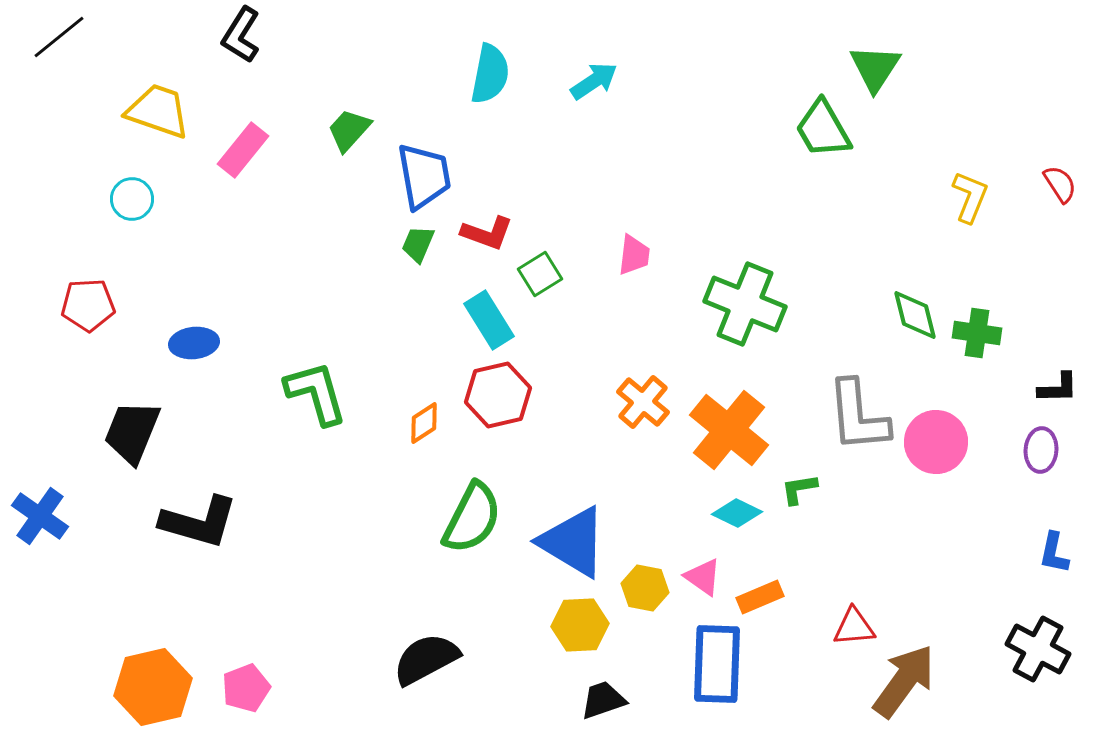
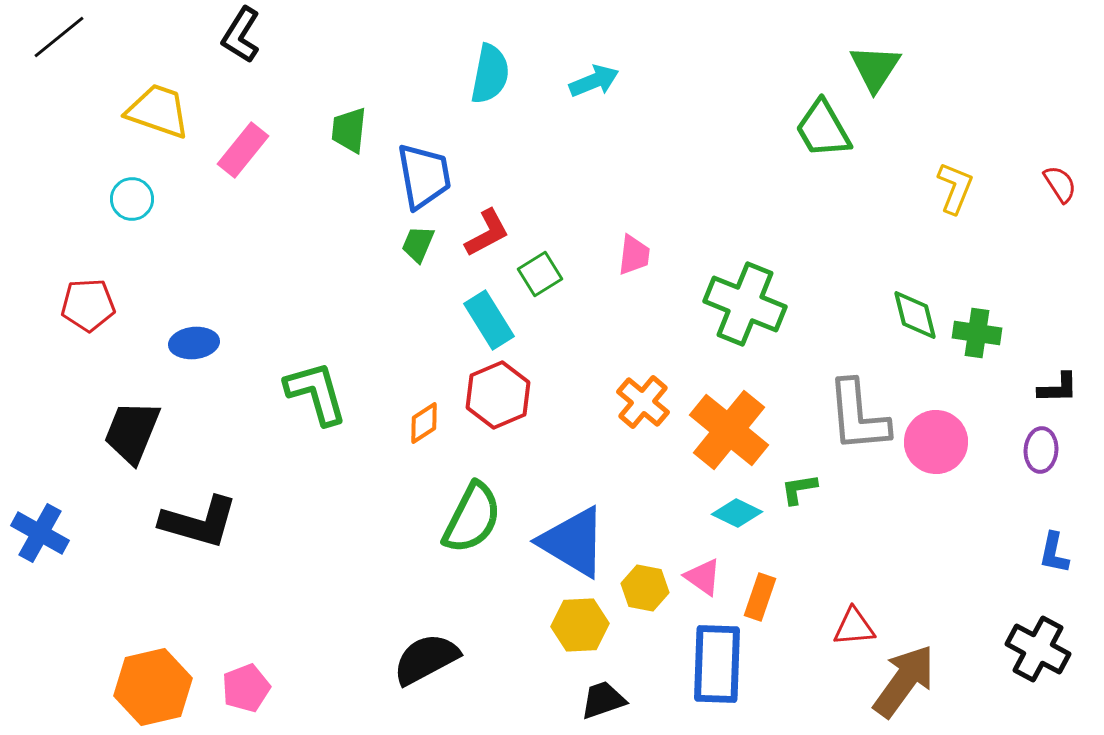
cyan arrow at (594, 81): rotated 12 degrees clockwise
green trapezoid at (349, 130): rotated 36 degrees counterclockwise
yellow L-shape at (970, 197): moved 15 px left, 9 px up
red L-shape at (487, 233): rotated 48 degrees counterclockwise
red hexagon at (498, 395): rotated 10 degrees counterclockwise
blue cross at (40, 516): moved 17 px down; rotated 6 degrees counterclockwise
orange rectangle at (760, 597): rotated 48 degrees counterclockwise
